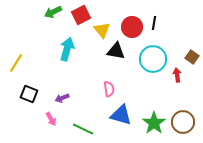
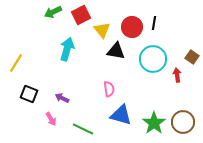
purple arrow: rotated 48 degrees clockwise
